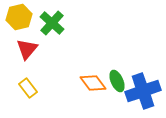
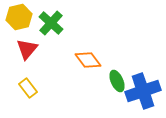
green cross: moved 1 px left
orange diamond: moved 5 px left, 23 px up
